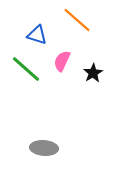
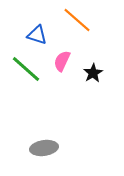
gray ellipse: rotated 12 degrees counterclockwise
